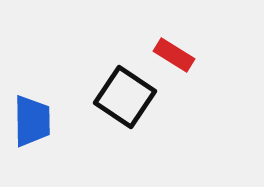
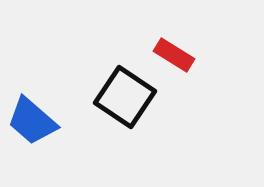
blue trapezoid: rotated 132 degrees clockwise
